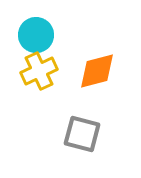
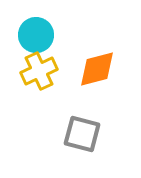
orange diamond: moved 2 px up
